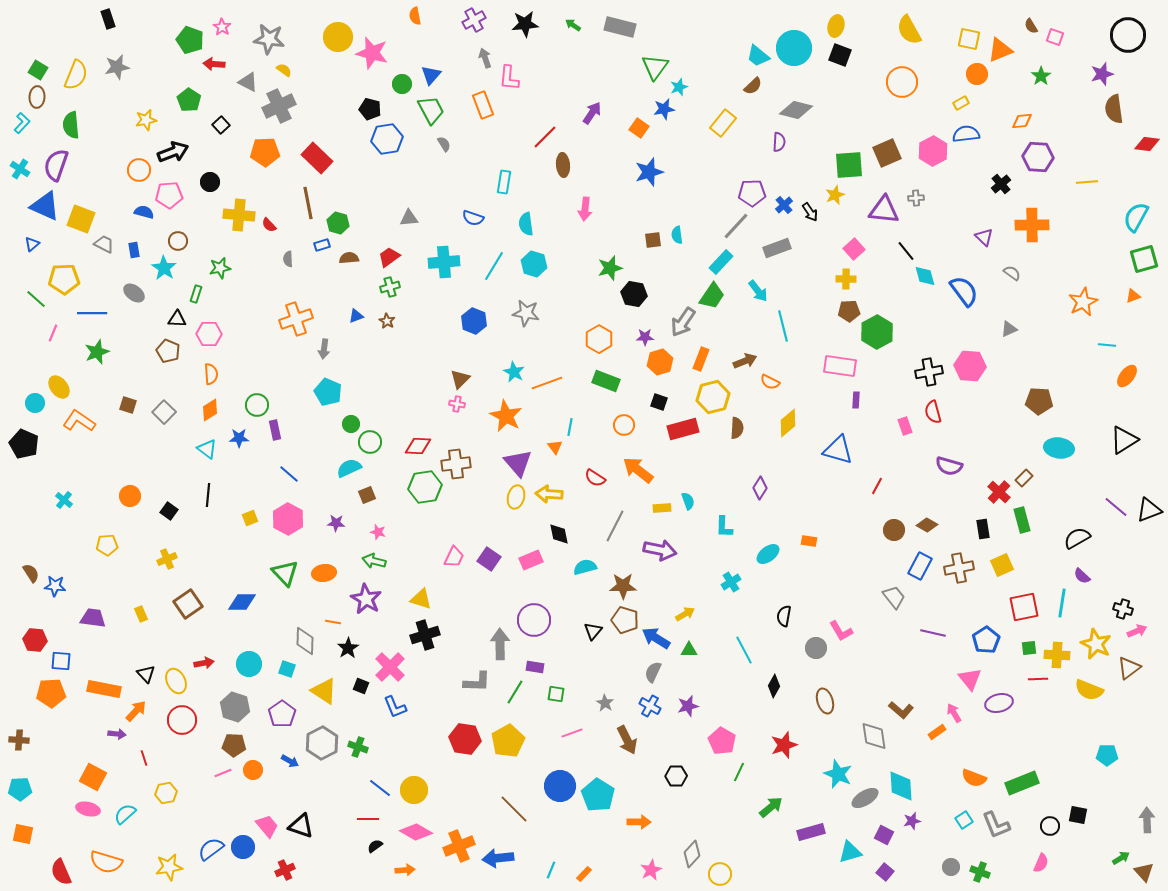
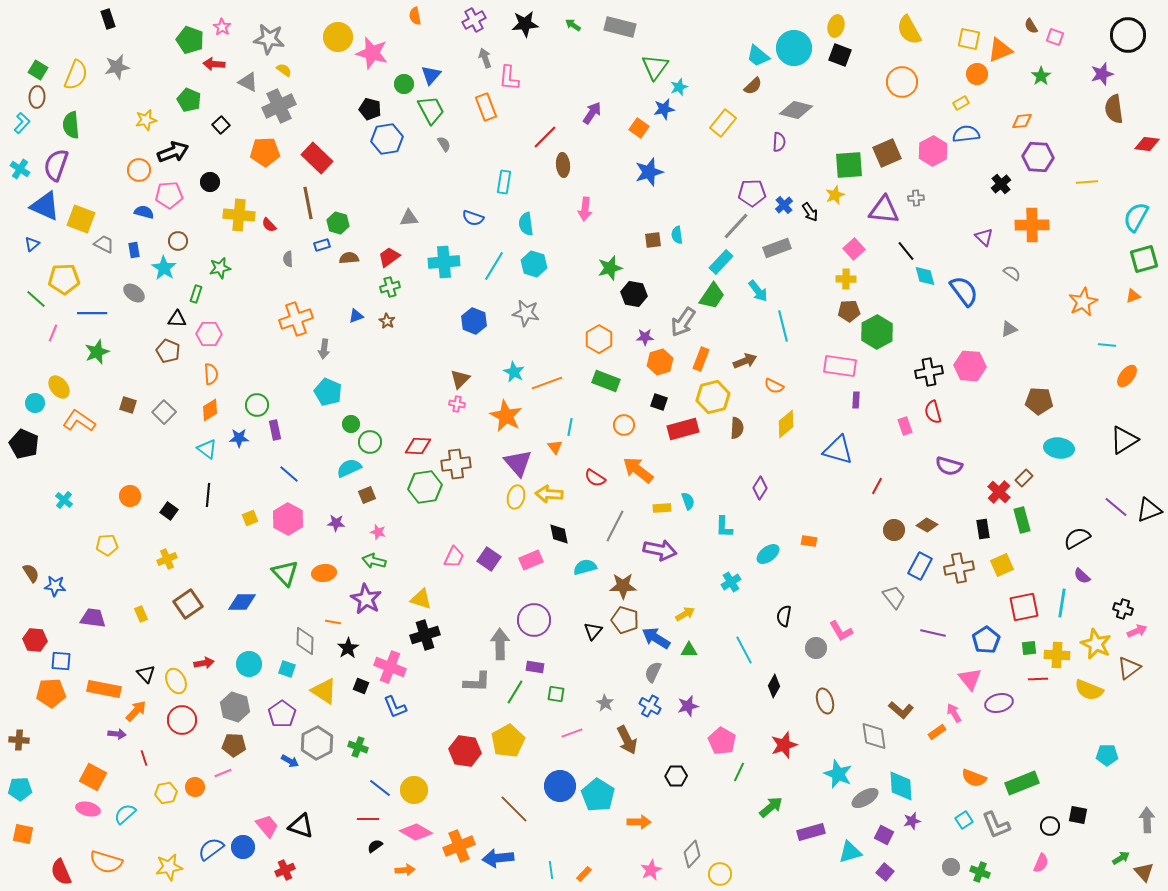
green circle at (402, 84): moved 2 px right
green pentagon at (189, 100): rotated 10 degrees counterclockwise
orange rectangle at (483, 105): moved 3 px right, 2 px down
orange semicircle at (770, 382): moved 4 px right, 4 px down
yellow diamond at (788, 423): moved 2 px left, 1 px down
pink cross at (390, 667): rotated 24 degrees counterclockwise
red hexagon at (465, 739): moved 12 px down
gray hexagon at (322, 743): moved 5 px left
orange circle at (253, 770): moved 58 px left, 17 px down
cyan line at (551, 870): rotated 30 degrees counterclockwise
